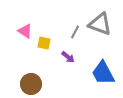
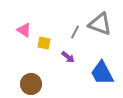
pink triangle: moved 1 px left, 1 px up
blue trapezoid: moved 1 px left
